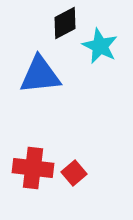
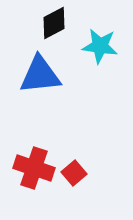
black diamond: moved 11 px left
cyan star: rotated 18 degrees counterclockwise
red cross: moved 1 px right; rotated 12 degrees clockwise
